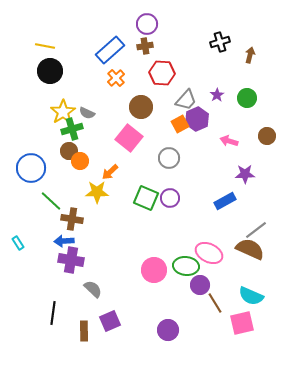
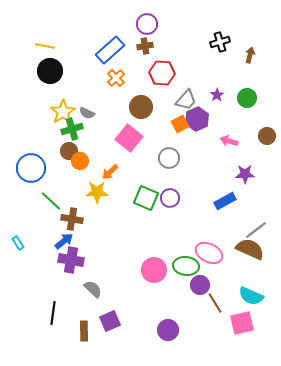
blue arrow at (64, 241): rotated 144 degrees clockwise
